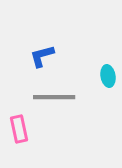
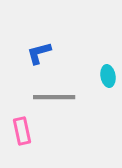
blue L-shape: moved 3 px left, 3 px up
pink rectangle: moved 3 px right, 2 px down
